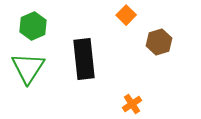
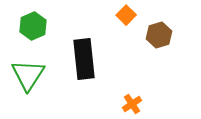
brown hexagon: moved 7 px up
green triangle: moved 7 px down
